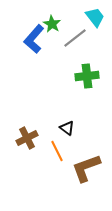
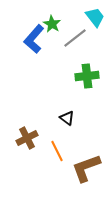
black triangle: moved 10 px up
